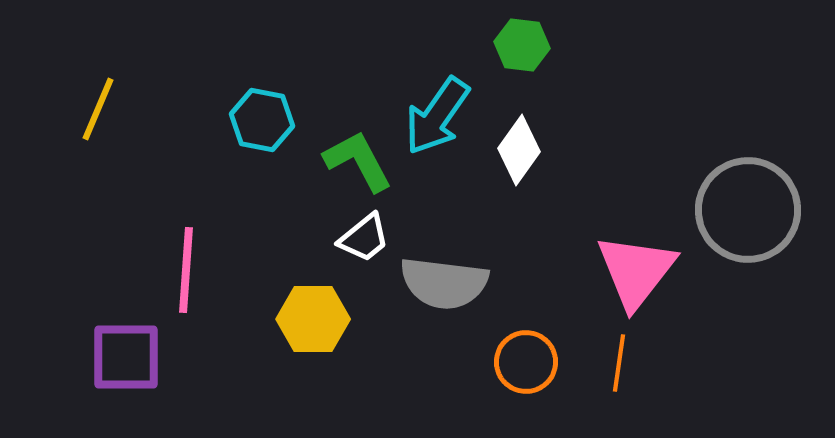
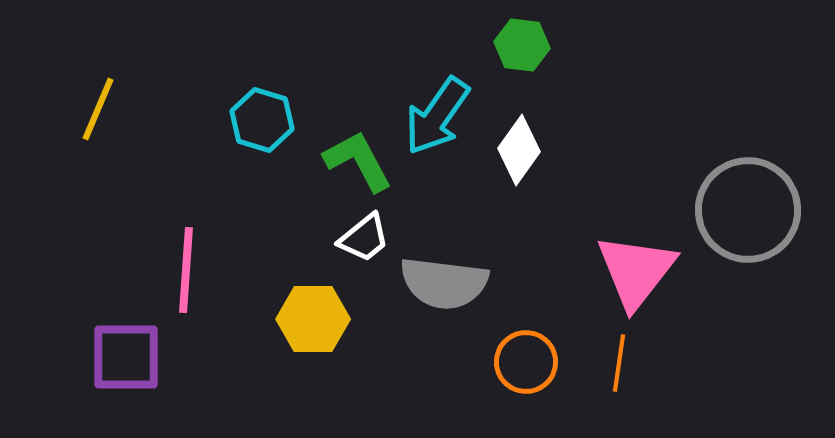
cyan hexagon: rotated 6 degrees clockwise
